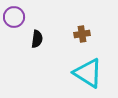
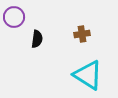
cyan triangle: moved 2 px down
